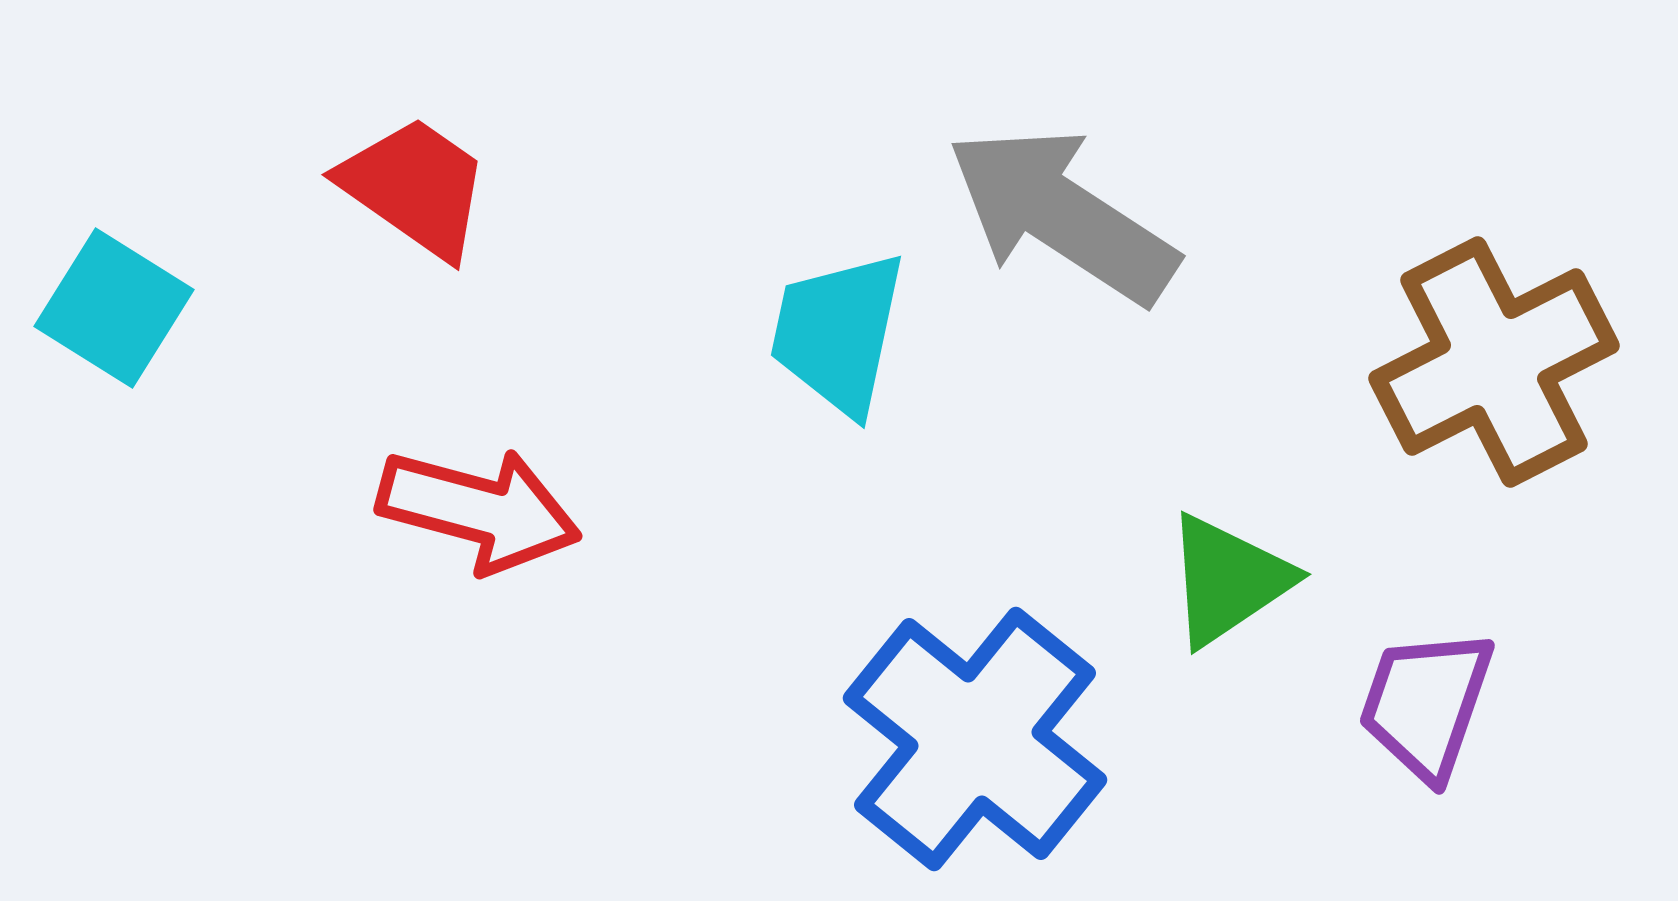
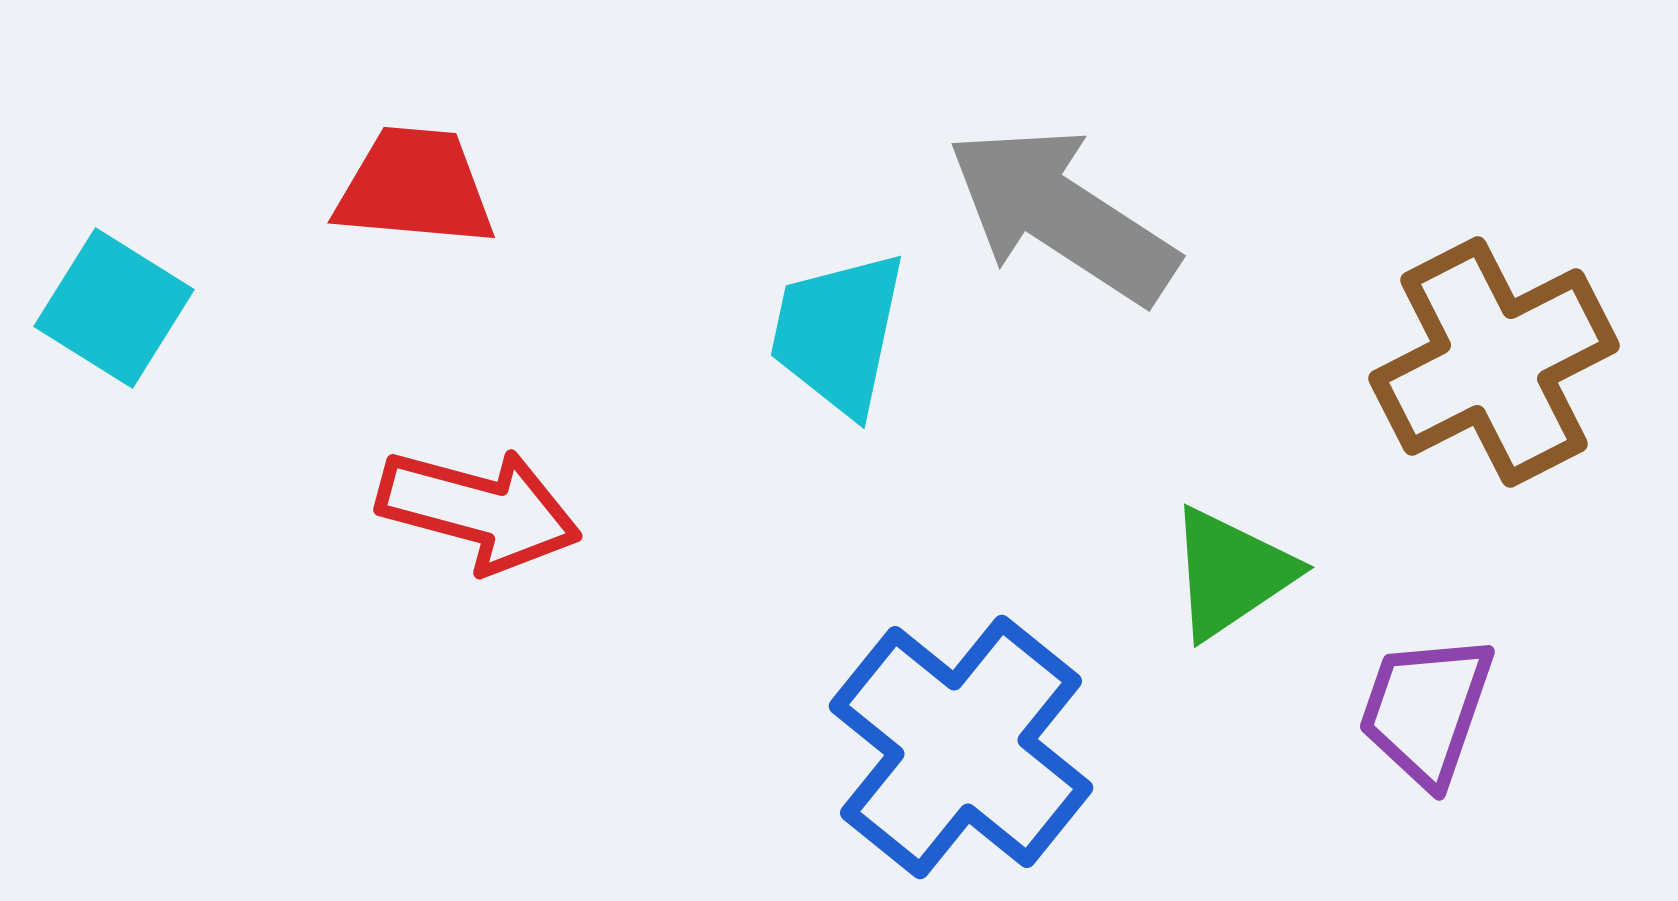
red trapezoid: rotated 30 degrees counterclockwise
green triangle: moved 3 px right, 7 px up
purple trapezoid: moved 6 px down
blue cross: moved 14 px left, 8 px down
